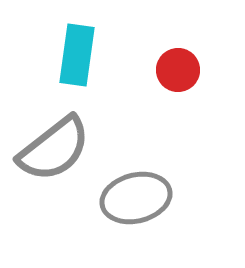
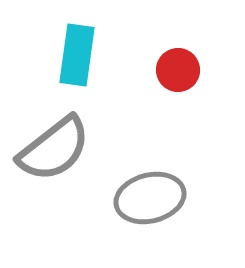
gray ellipse: moved 14 px right
